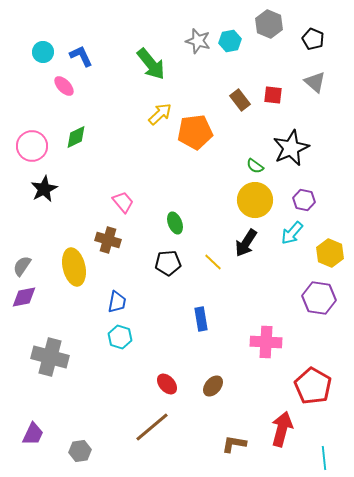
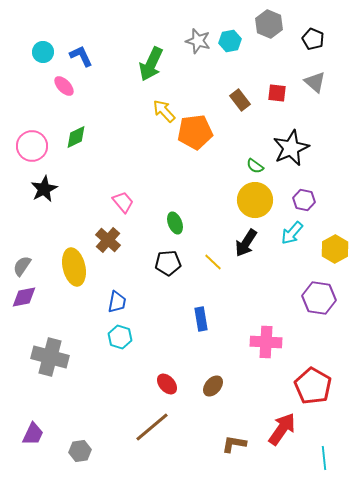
green arrow at (151, 64): rotated 64 degrees clockwise
red square at (273, 95): moved 4 px right, 2 px up
yellow arrow at (160, 114): moved 4 px right, 3 px up; rotated 90 degrees counterclockwise
brown cross at (108, 240): rotated 25 degrees clockwise
yellow hexagon at (330, 253): moved 5 px right, 4 px up; rotated 8 degrees clockwise
red arrow at (282, 429): rotated 20 degrees clockwise
